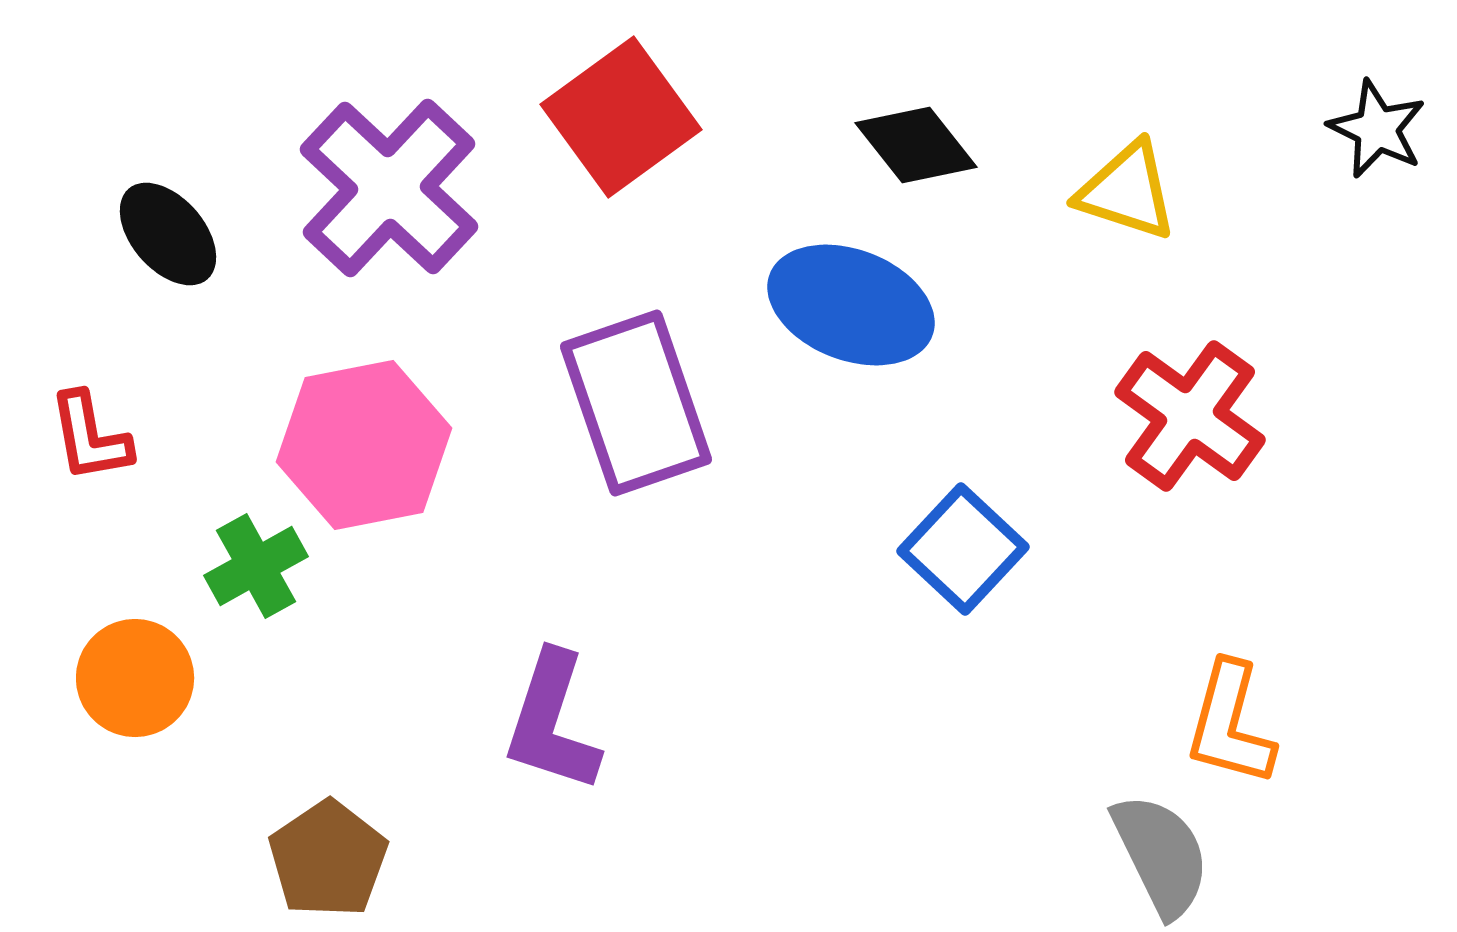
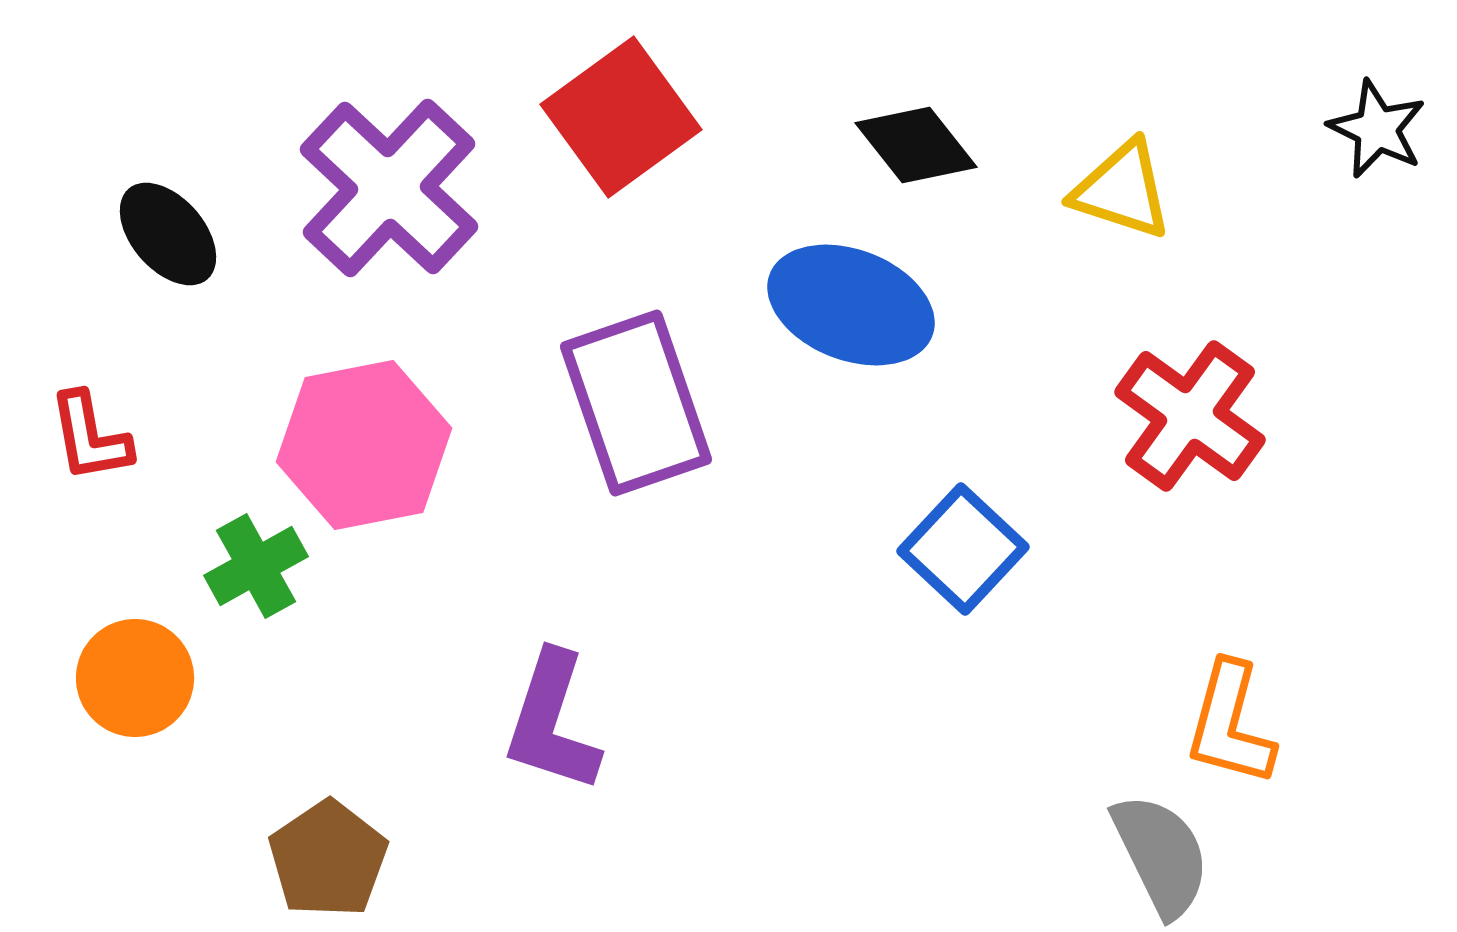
yellow triangle: moved 5 px left, 1 px up
